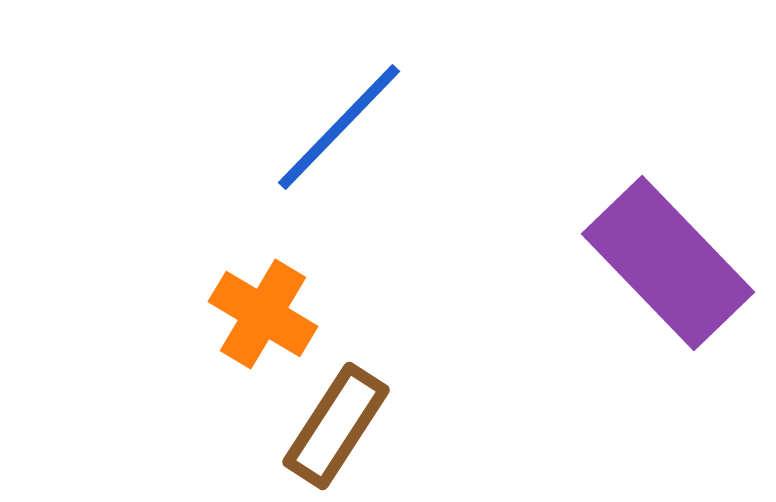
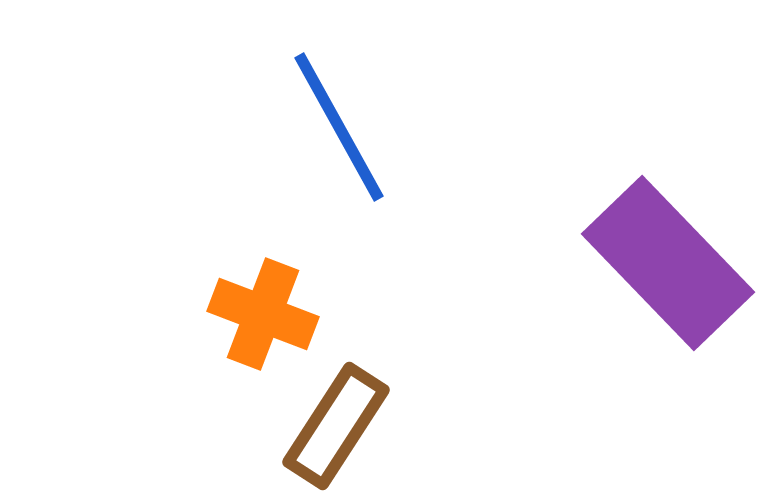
blue line: rotated 73 degrees counterclockwise
orange cross: rotated 10 degrees counterclockwise
